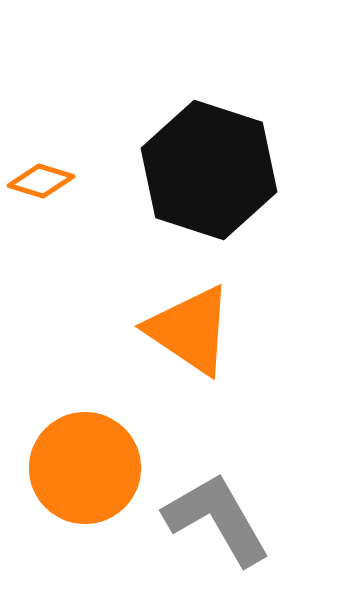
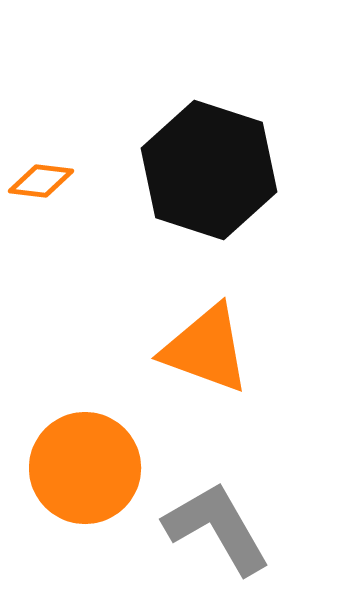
orange diamond: rotated 10 degrees counterclockwise
orange triangle: moved 16 px right, 19 px down; rotated 14 degrees counterclockwise
gray L-shape: moved 9 px down
